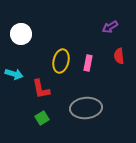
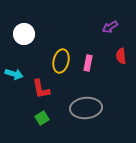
white circle: moved 3 px right
red semicircle: moved 2 px right
